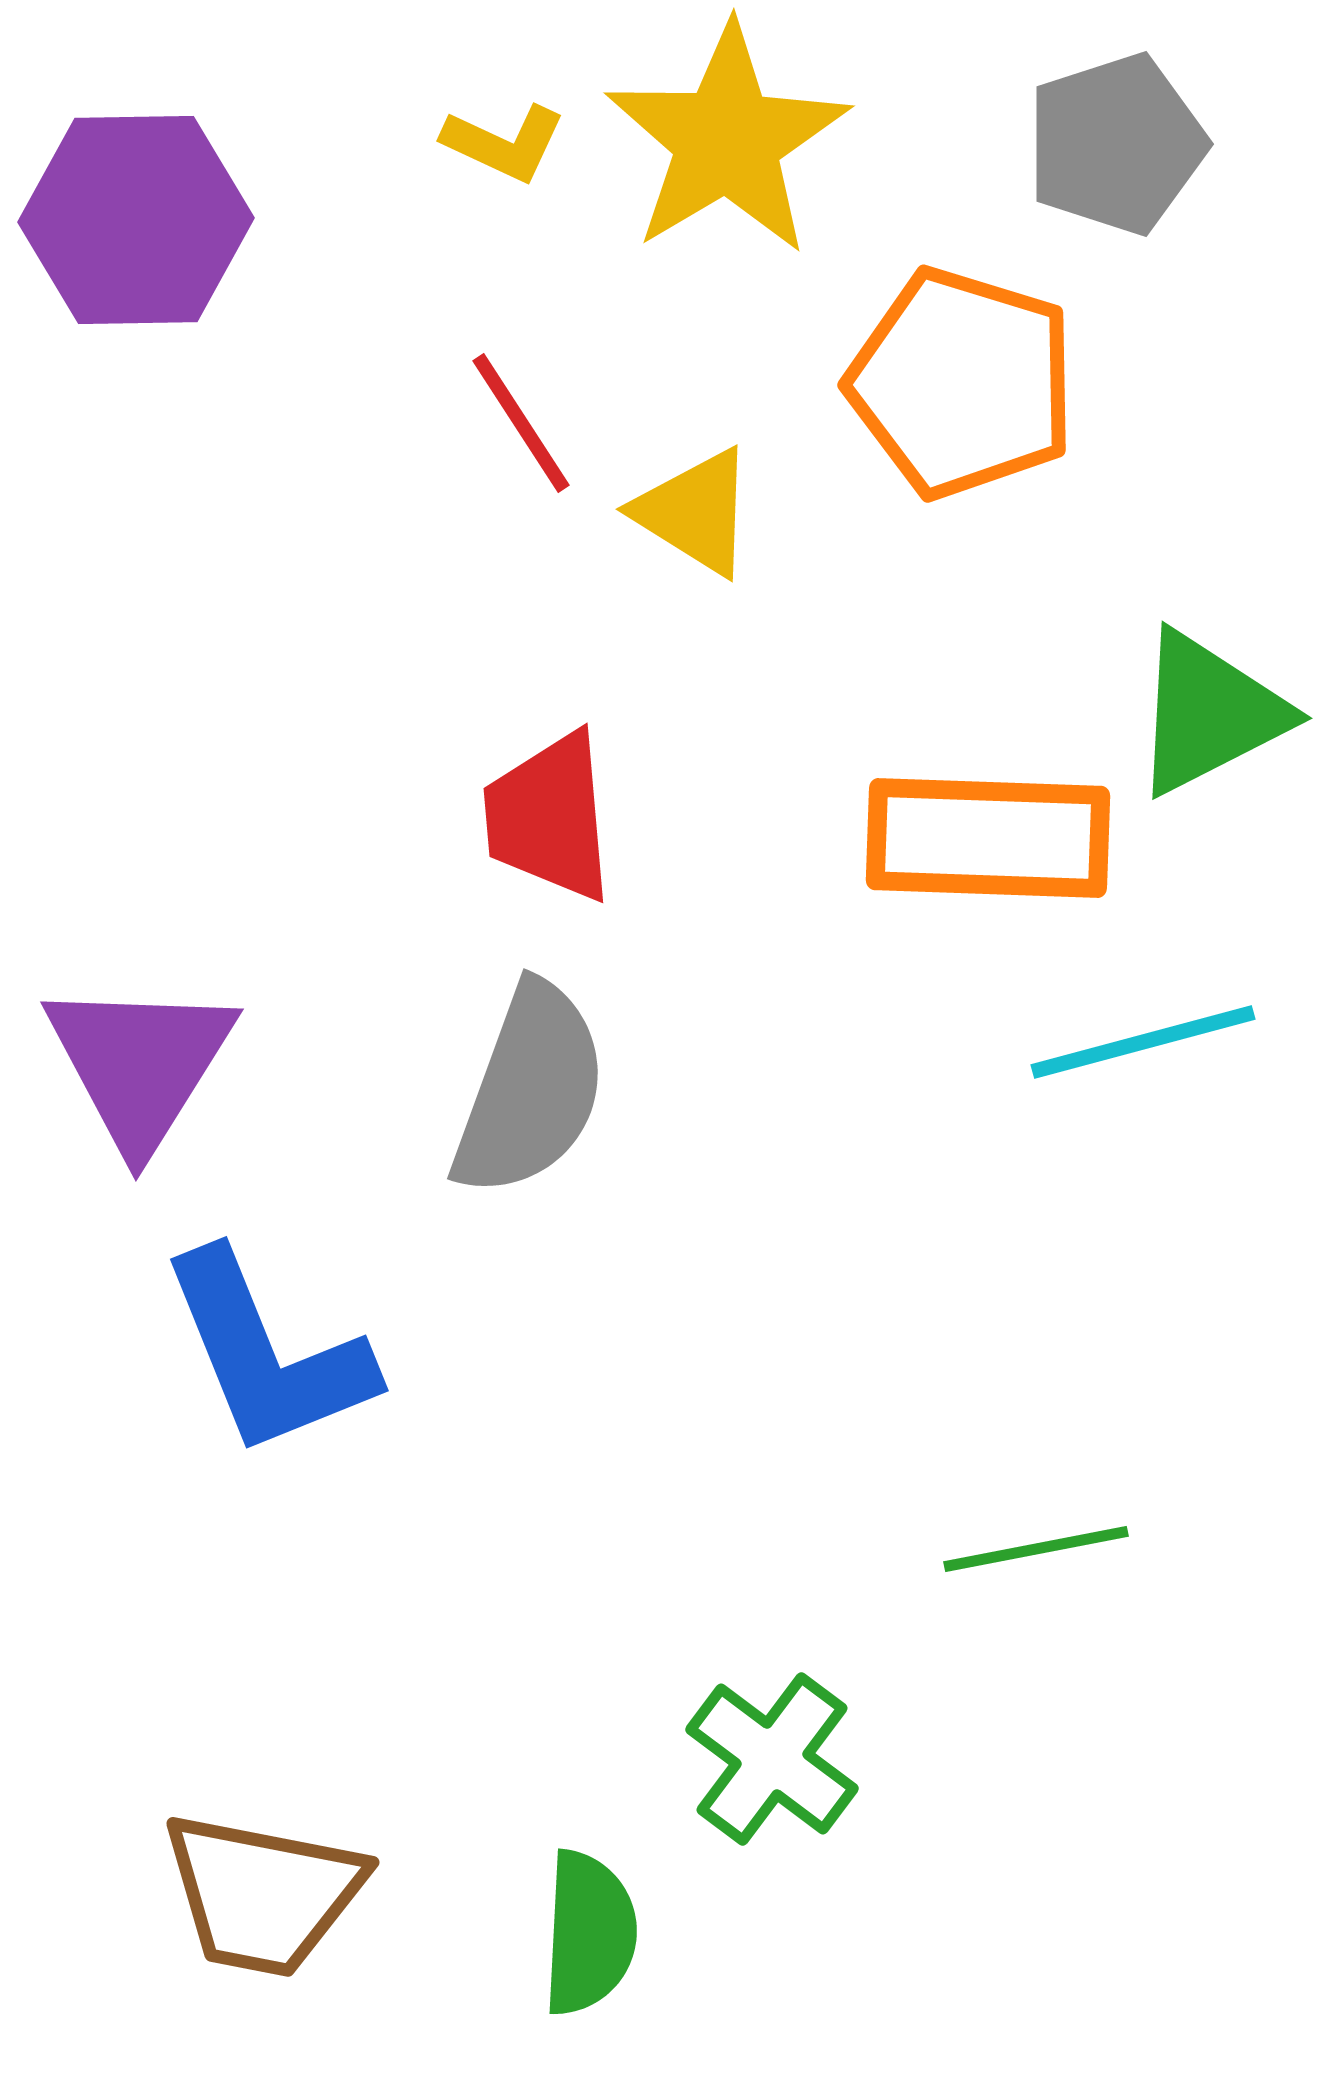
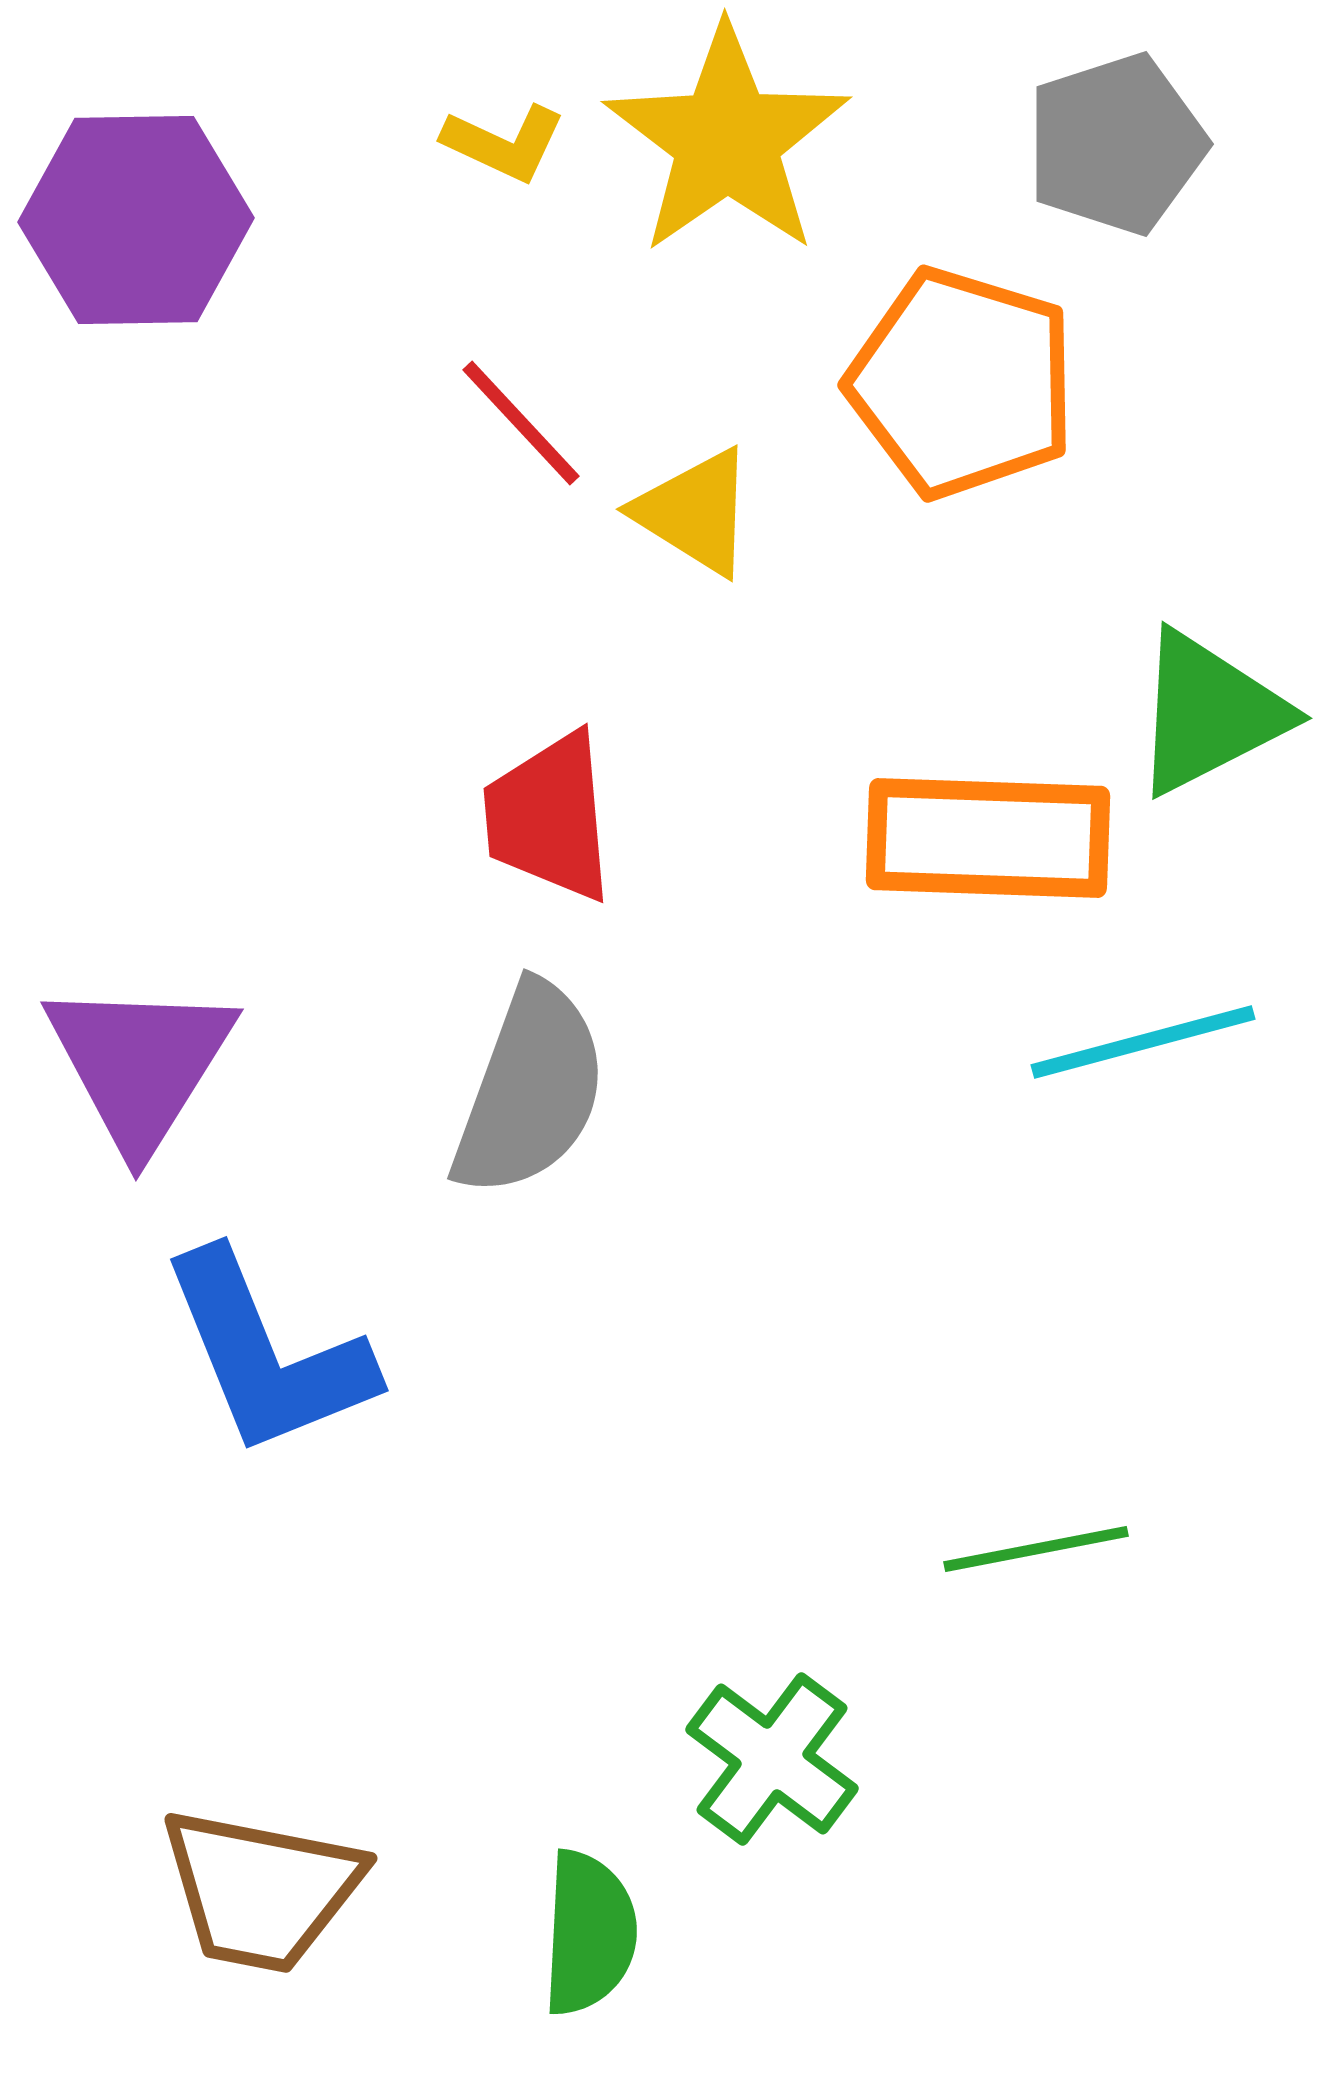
yellow star: rotated 4 degrees counterclockwise
red line: rotated 10 degrees counterclockwise
brown trapezoid: moved 2 px left, 4 px up
